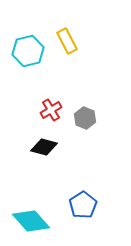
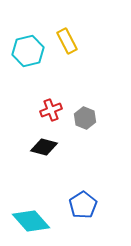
red cross: rotated 10 degrees clockwise
